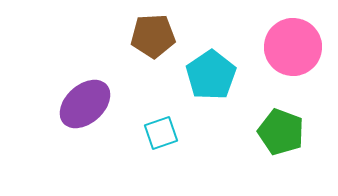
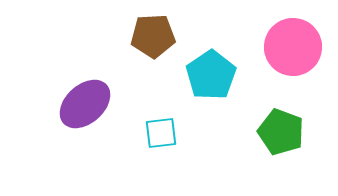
cyan square: rotated 12 degrees clockwise
